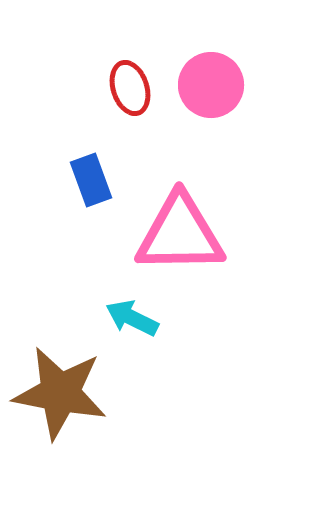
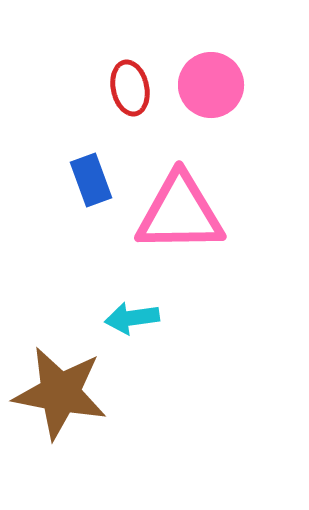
red ellipse: rotated 6 degrees clockwise
pink triangle: moved 21 px up
cyan arrow: rotated 34 degrees counterclockwise
